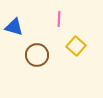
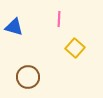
yellow square: moved 1 px left, 2 px down
brown circle: moved 9 px left, 22 px down
